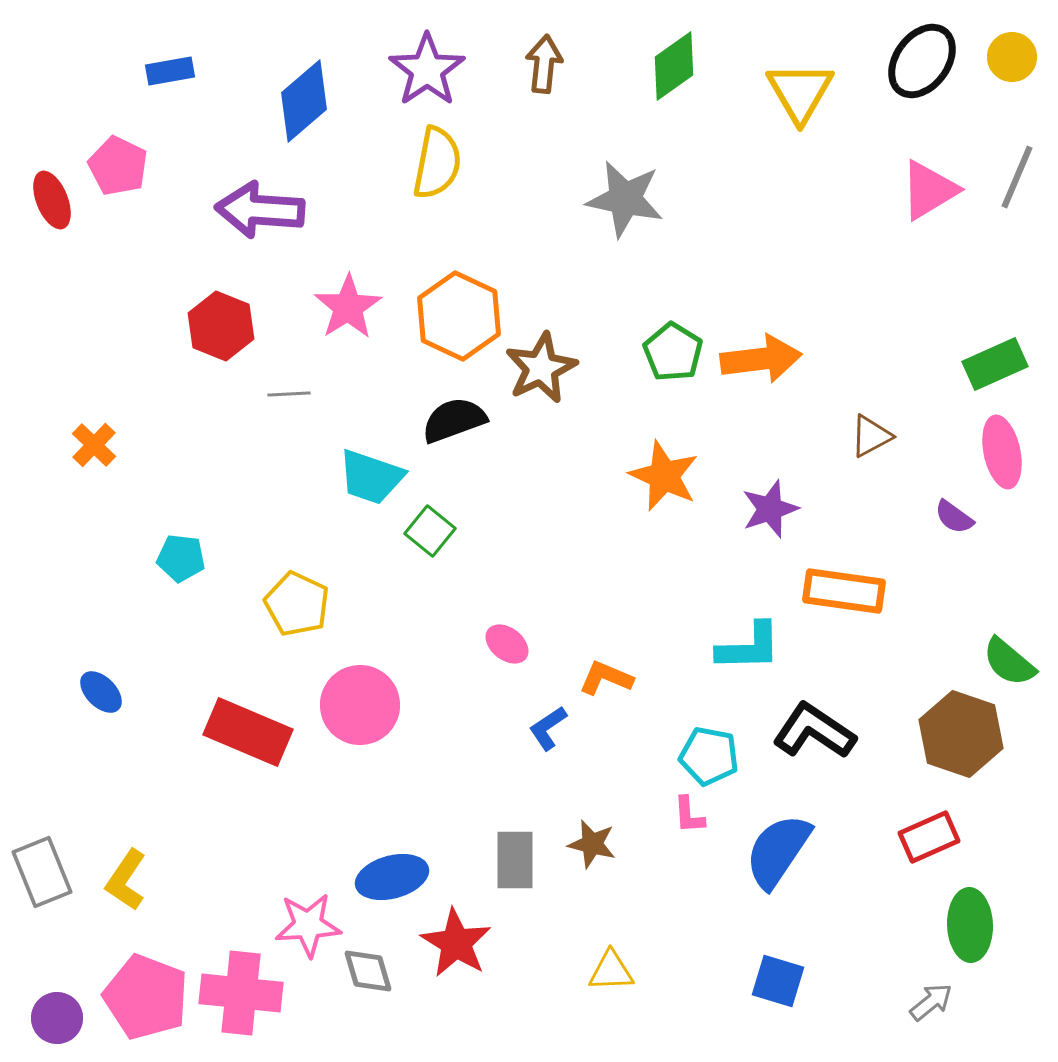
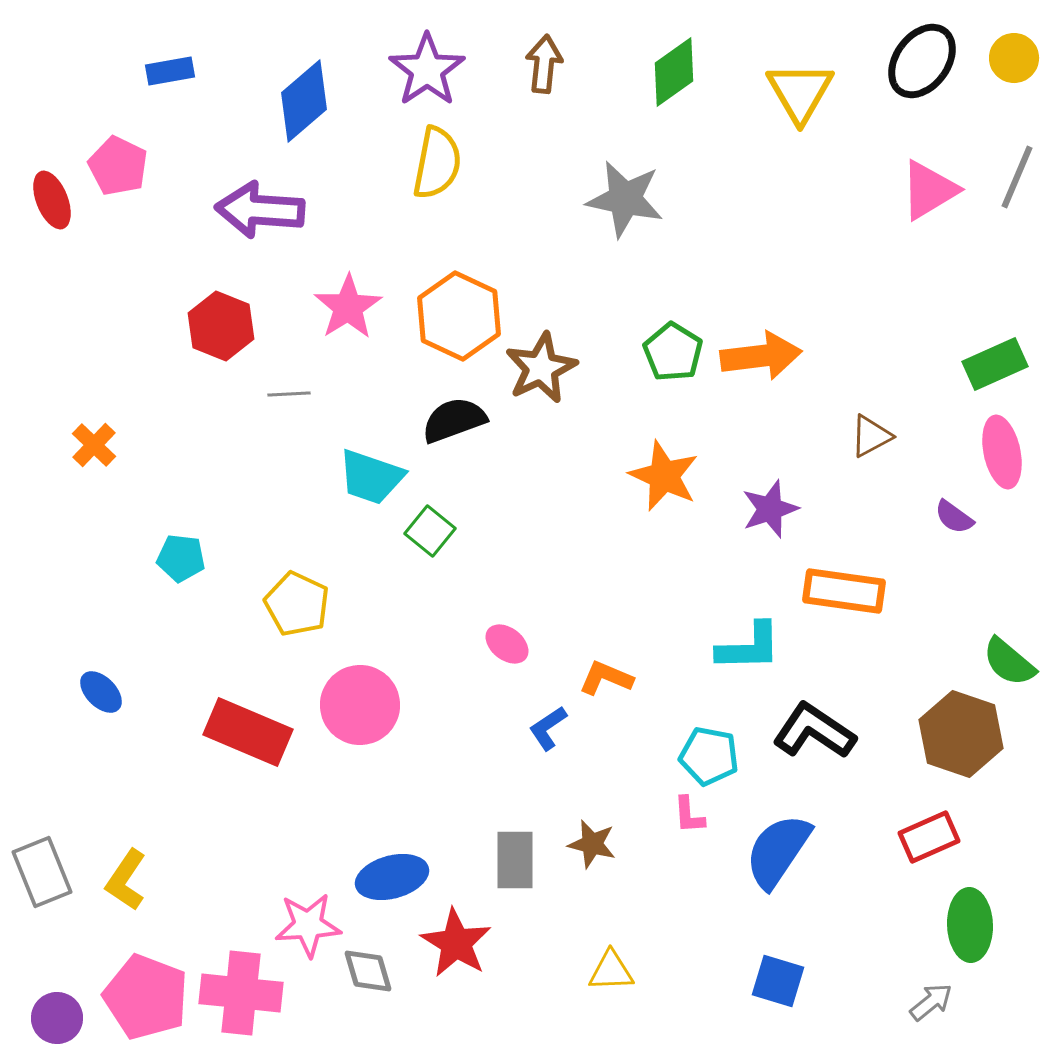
yellow circle at (1012, 57): moved 2 px right, 1 px down
green diamond at (674, 66): moved 6 px down
orange arrow at (761, 359): moved 3 px up
